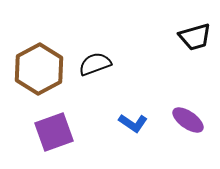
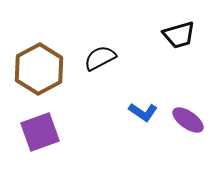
black trapezoid: moved 16 px left, 2 px up
black semicircle: moved 5 px right, 6 px up; rotated 8 degrees counterclockwise
blue L-shape: moved 10 px right, 11 px up
purple square: moved 14 px left
